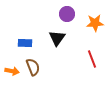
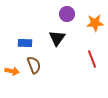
brown semicircle: moved 1 px right, 2 px up
